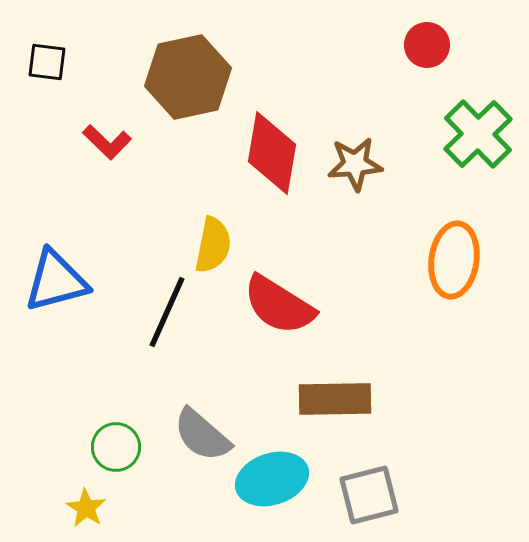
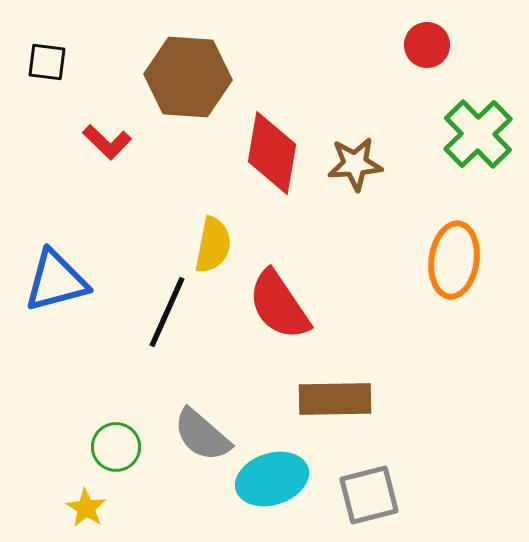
brown hexagon: rotated 16 degrees clockwise
red semicircle: rotated 24 degrees clockwise
